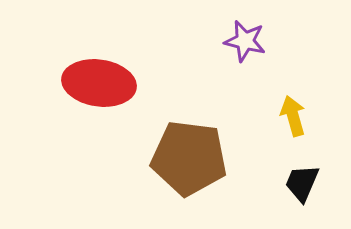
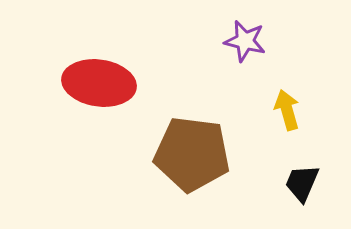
yellow arrow: moved 6 px left, 6 px up
brown pentagon: moved 3 px right, 4 px up
